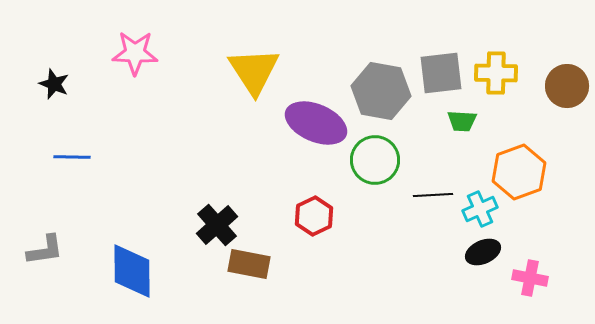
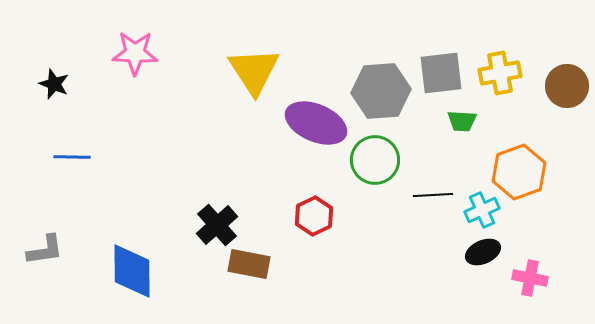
yellow cross: moved 4 px right; rotated 12 degrees counterclockwise
gray hexagon: rotated 14 degrees counterclockwise
cyan cross: moved 2 px right, 1 px down
